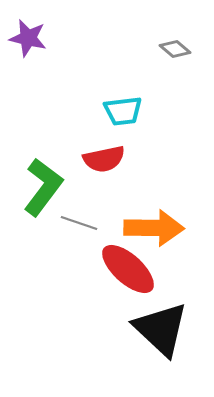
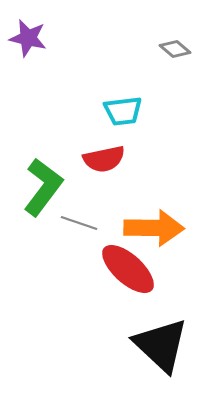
black triangle: moved 16 px down
